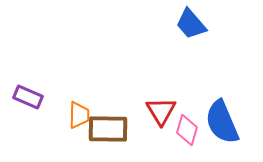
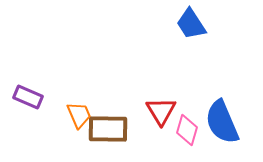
blue trapezoid: rotated 8 degrees clockwise
orange trapezoid: rotated 24 degrees counterclockwise
